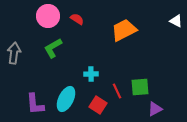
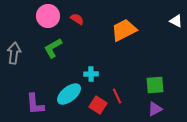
green square: moved 15 px right, 2 px up
red line: moved 5 px down
cyan ellipse: moved 3 px right, 5 px up; rotated 25 degrees clockwise
